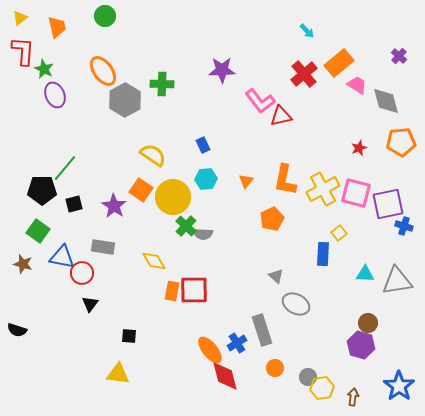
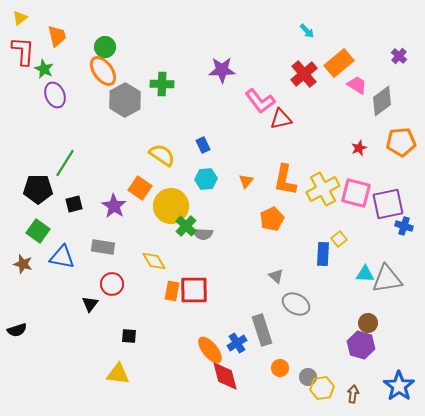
green circle at (105, 16): moved 31 px down
orange trapezoid at (57, 27): moved 9 px down
gray diamond at (386, 101): moved 4 px left; rotated 68 degrees clockwise
red triangle at (281, 116): moved 3 px down
yellow semicircle at (153, 155): moved 9 px right
green line at (65, 168): moved 5 px up; rotated 8 degrees counterclockwise
black pentagon at (42, 190): moved 4 px left, 1 px up
orange square at (141, 190): moved 1 px left, 2 px up
yellow circle at (173, 197): moved 2 px left, 9 px down
yellow square at (339, 233): moved 6 px down
red circle at (82, 273): moved 30 px right, 11 px down
gray triangle at (397, 281): moved 10 px left, 2 px up
black semicircle at (17, 330): rotated 36 degrees counterclockwise
orange circle at (275, 368): moved 5 px right
brown arrow at (353, 397): moved 3 px up
